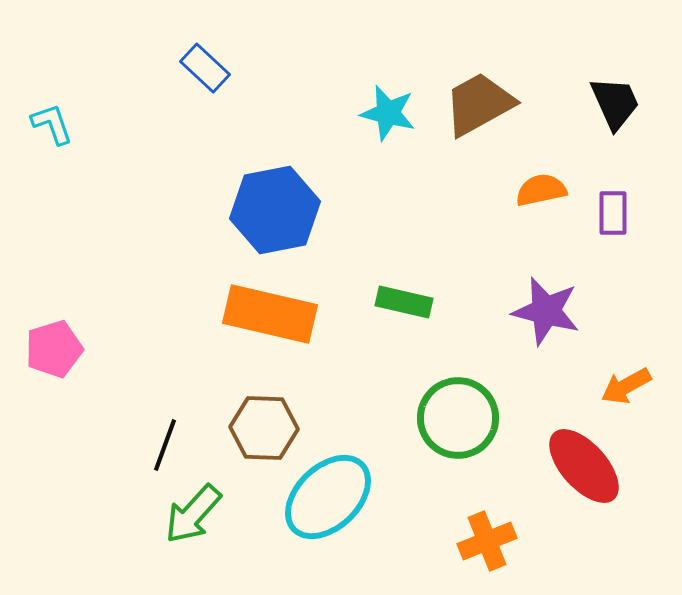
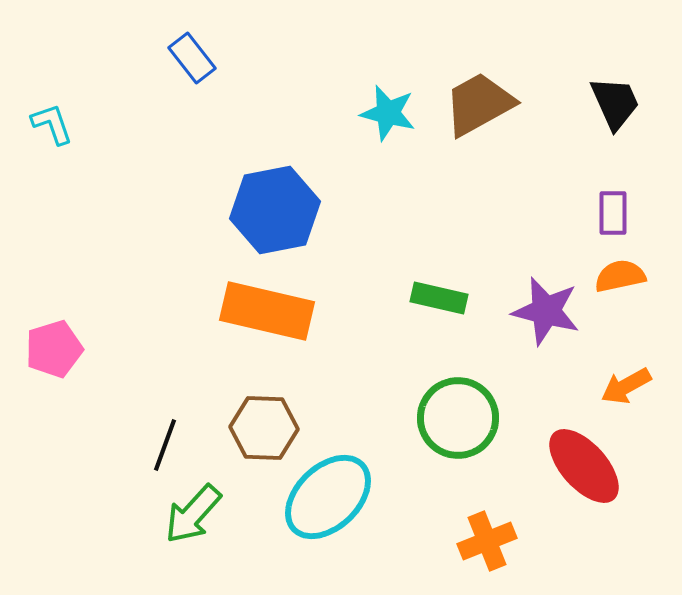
blue rectangle: moved 13 px left, 10 px up; rotated 9 degrees clockwise
orange semicircle: moved 79 px right, 86 px down
green rectangle: moved 35 px right, 4 px up
orange rectangle: moved 3 px left, 3 px up
